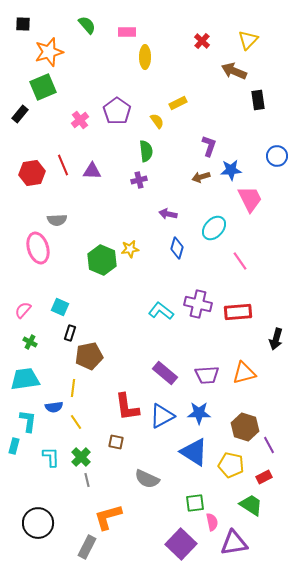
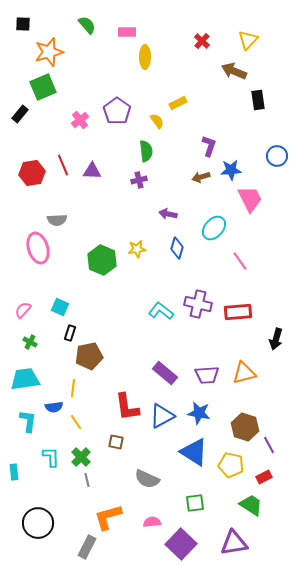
yellow star at (130, 249): moved 7 px right
blue star at (199, 413): rotated 10 degrees clockwise
cyan rectangle at (14, 446): moved 26 px down; rotated 21 degrees counterclockwise
pink semicircle at (212, 522): moved 60 px left; rotated 84 degrees counterclockwise
